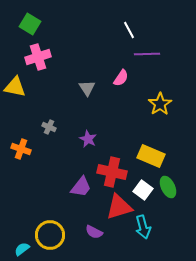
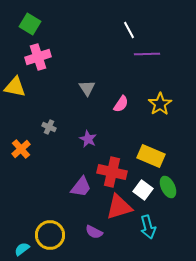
pink semicircle: moved 26 px down
orange cross: rotated 30 degrees clockwise
cyan arrow: moved 5 px right
